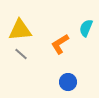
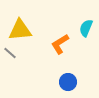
gray line: moved 11 px left, 1 px up
